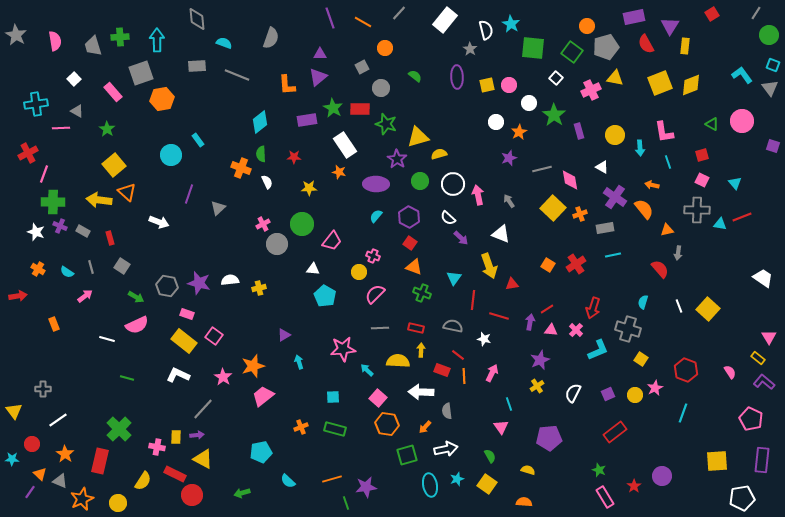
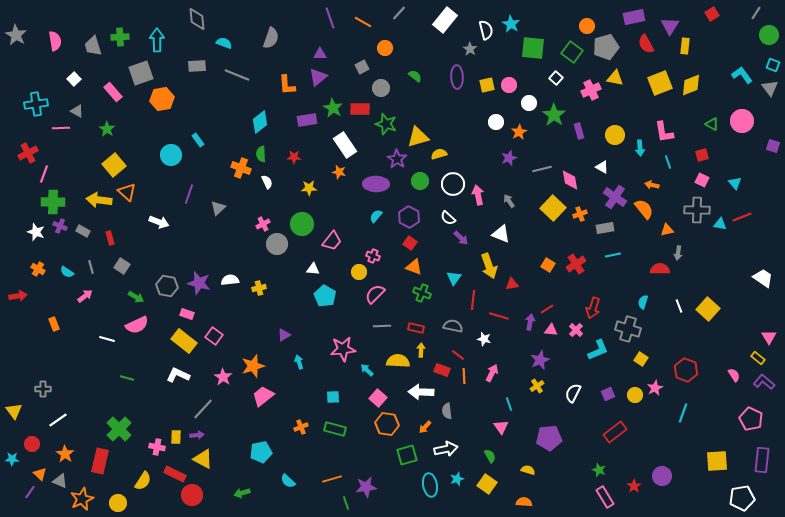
red semicircle at (660, 269): rotated 48 degrees counterclockwise
gray line at (380, 328): moved 2 px right, 2 px up
pink semicircle at (730, 372): moved 4 px right, 3 px down
